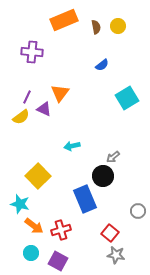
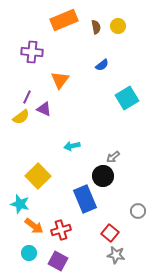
orange triangle: moved 13 px up
cyan circle: moved 2 px left
